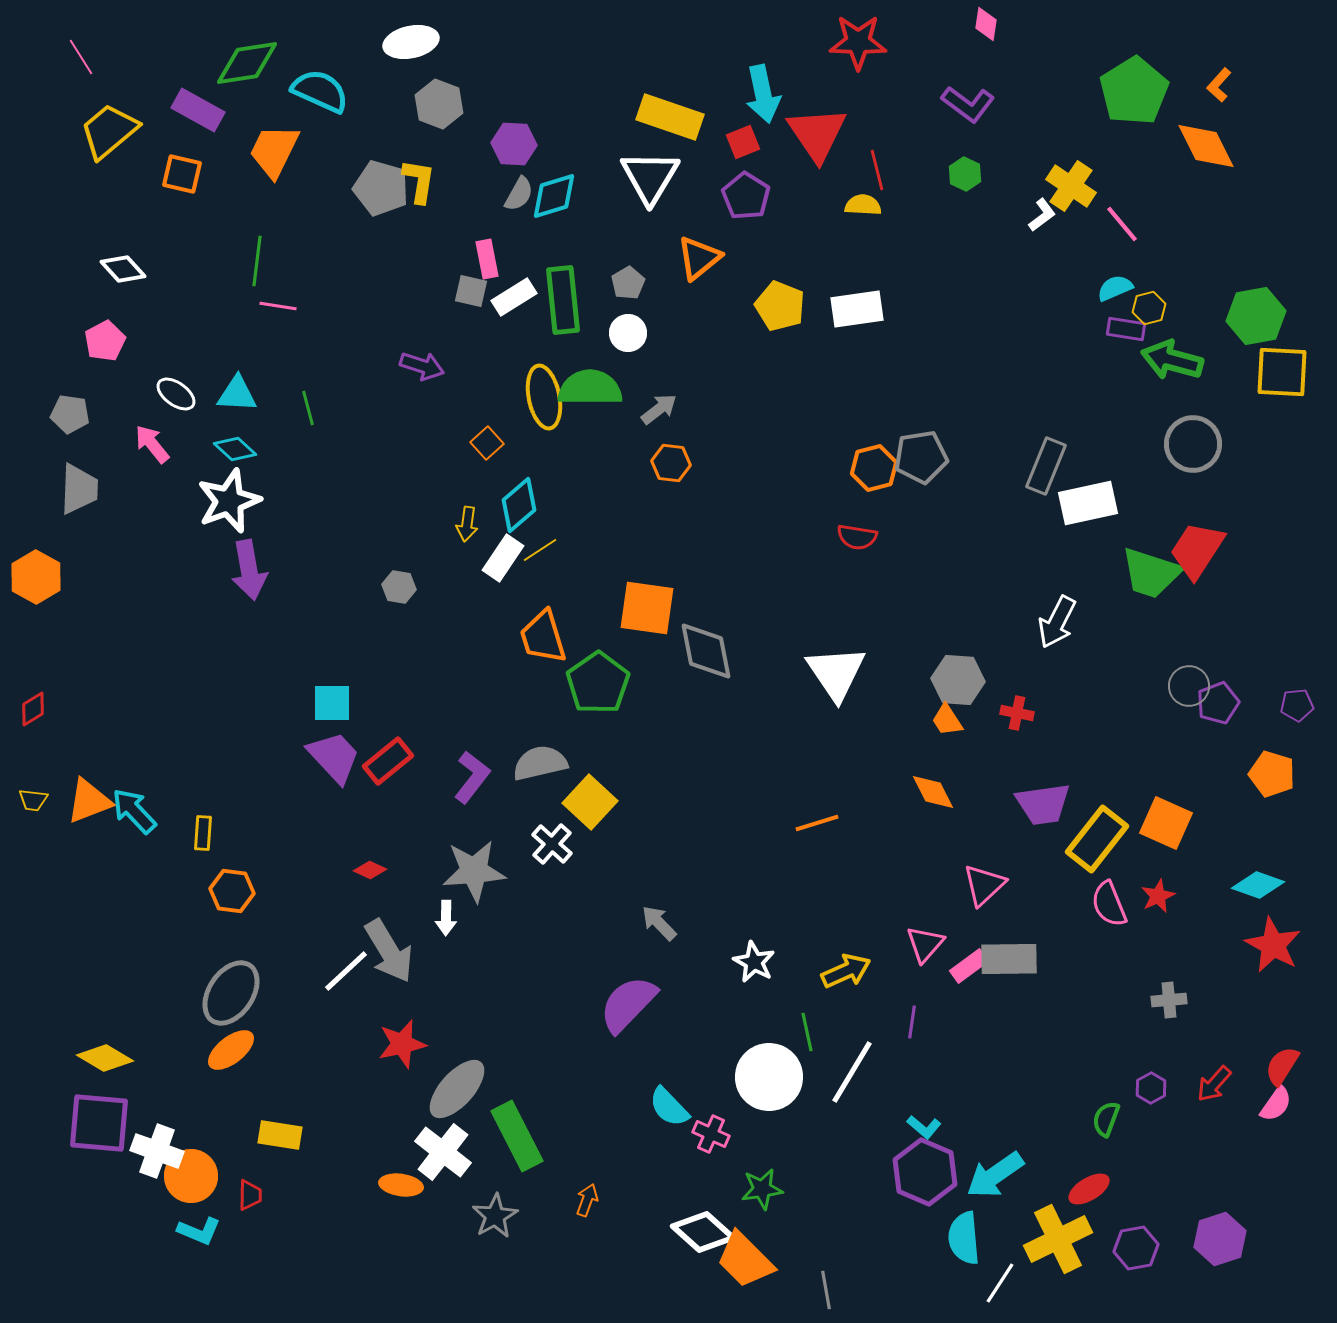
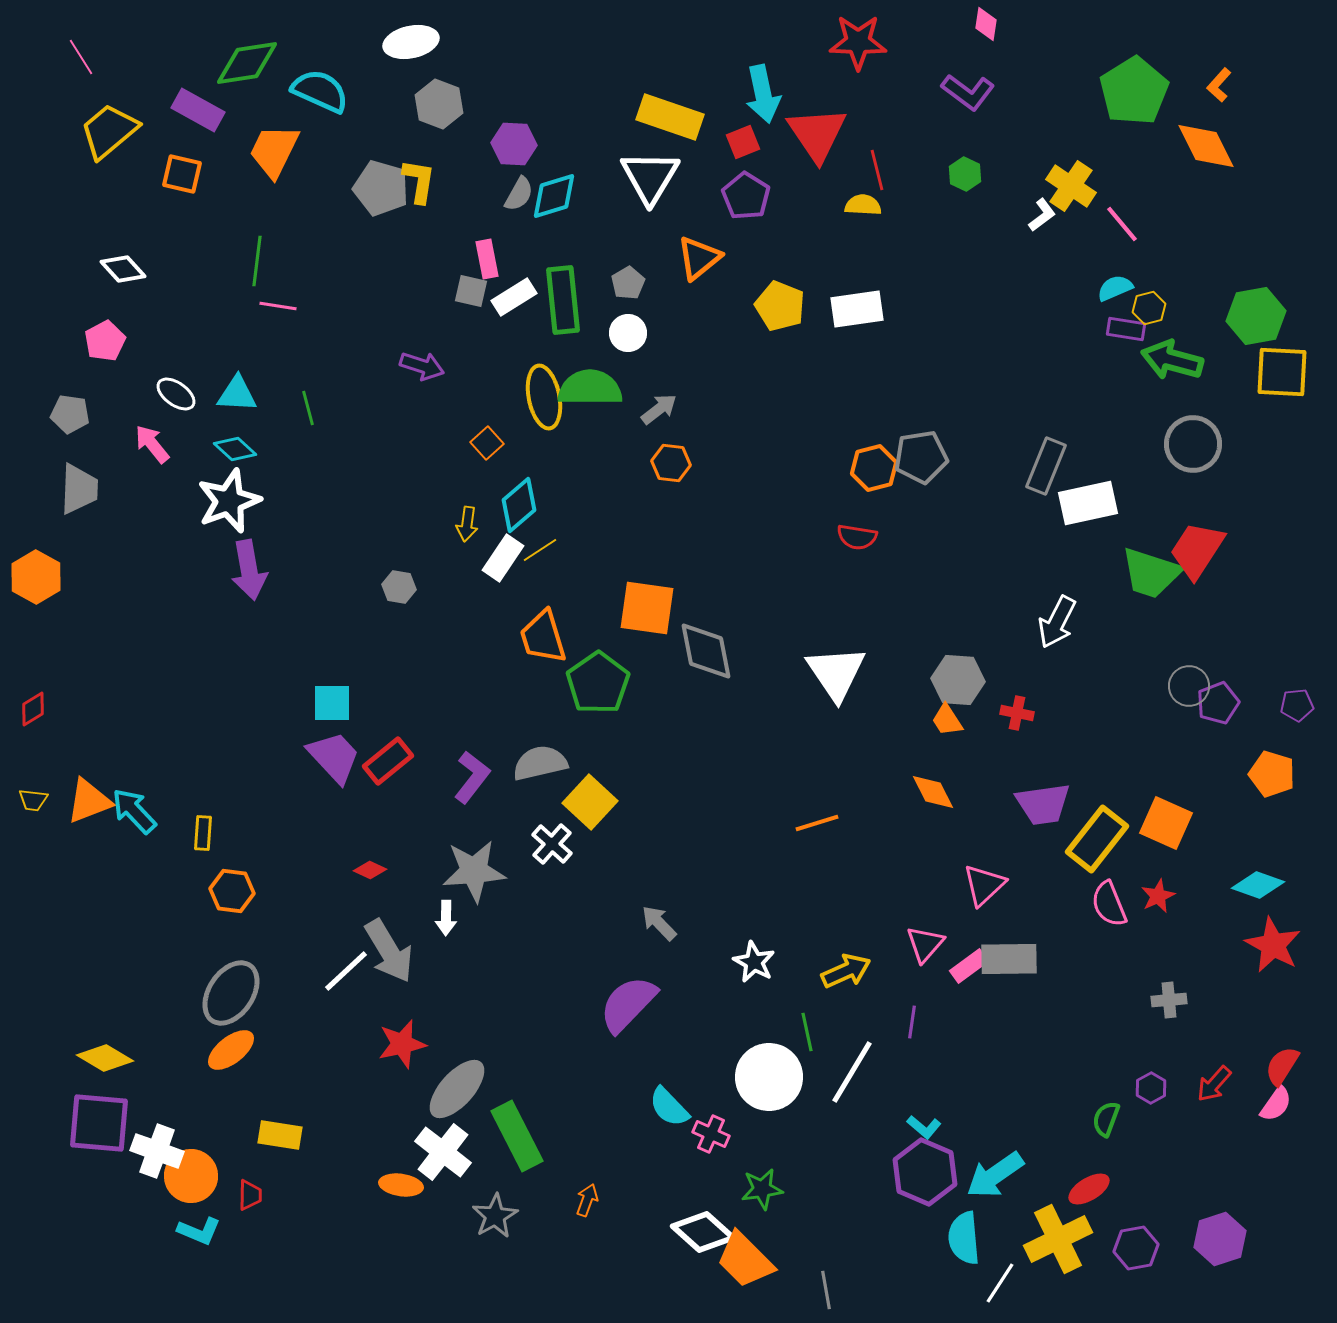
purple L-shape at (968, 104): moved 12 px up
